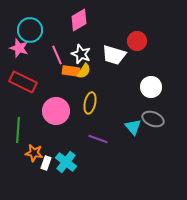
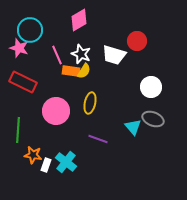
orange star: moved 1 px left, 2 px down
white rectangle: moved 2 px down
